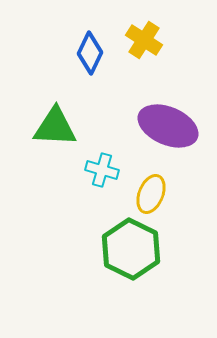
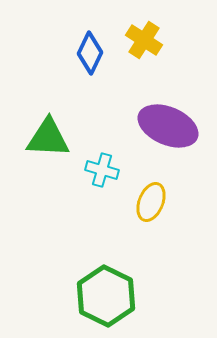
green triangle: moved 7 px left, 11 px down
yellow ellipse: moved 8 px down
green hexagon: moved 25 px left, 47 px down
